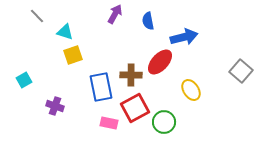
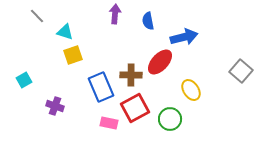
purple arrow: rotated 24 degrees counterclockwise
blue rectangle: rotated 12 degrees counterclockwise
green circle: moved 6 px right, 3 px up
